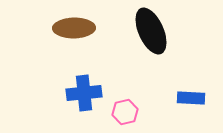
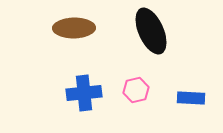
pink hexagon: moved 11 px right, 22 px up
